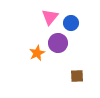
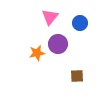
blue circle: moved 9 px right
purple circle: moved 1 px down
orange star: rotated 14 degrees clockwise
